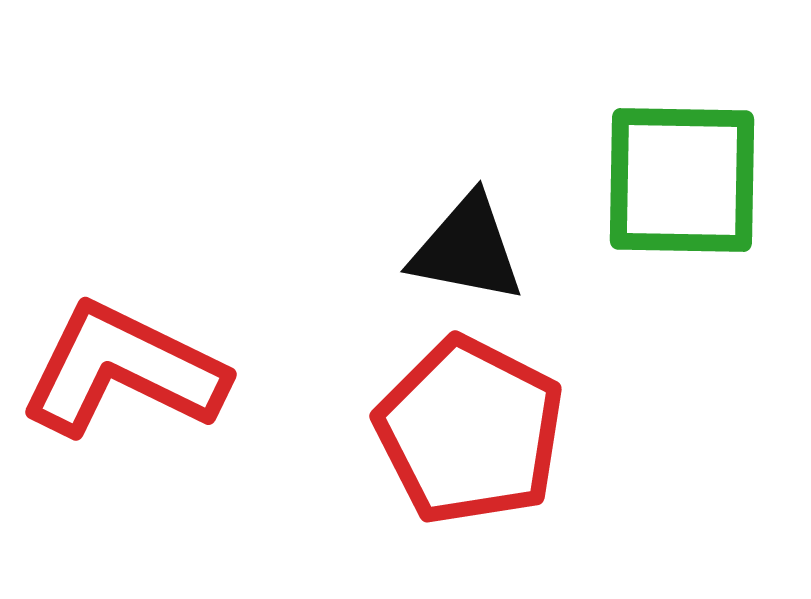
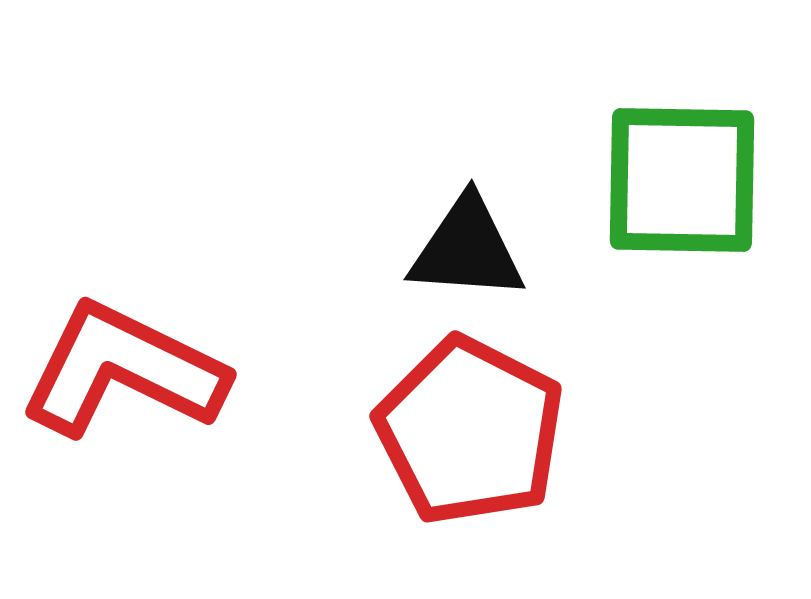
black triangle: rotated 7 degrees counterclockwise
